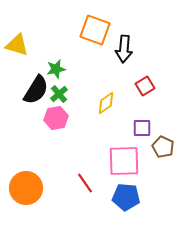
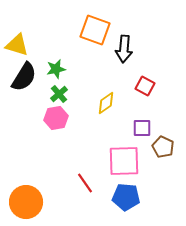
red square: rotated 30 degrees counterclockwise
black semicircle: moved 12 px left, 13 px up
orange circle: moved 14 px down
